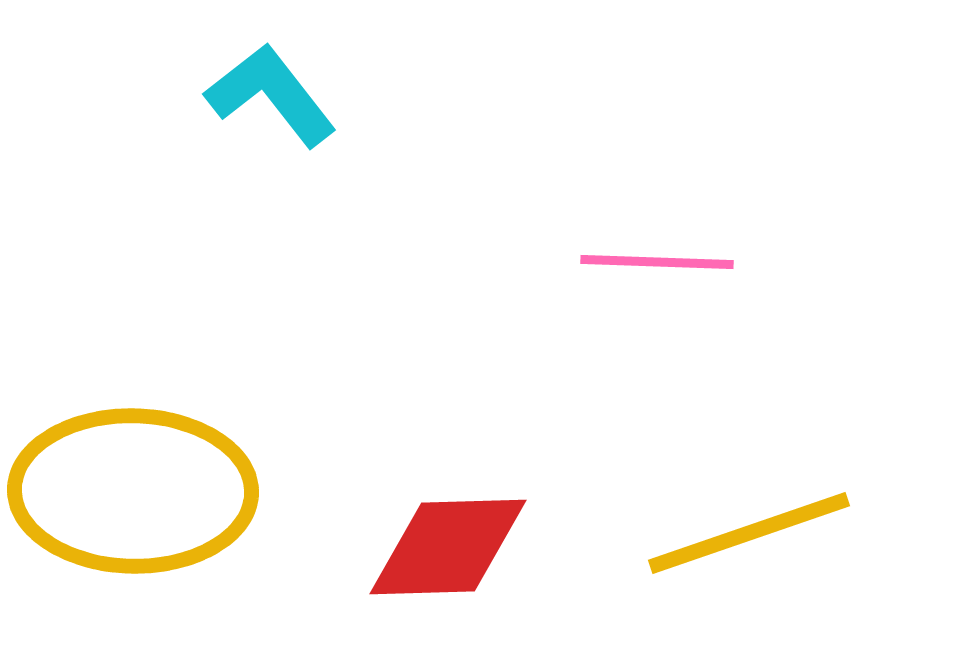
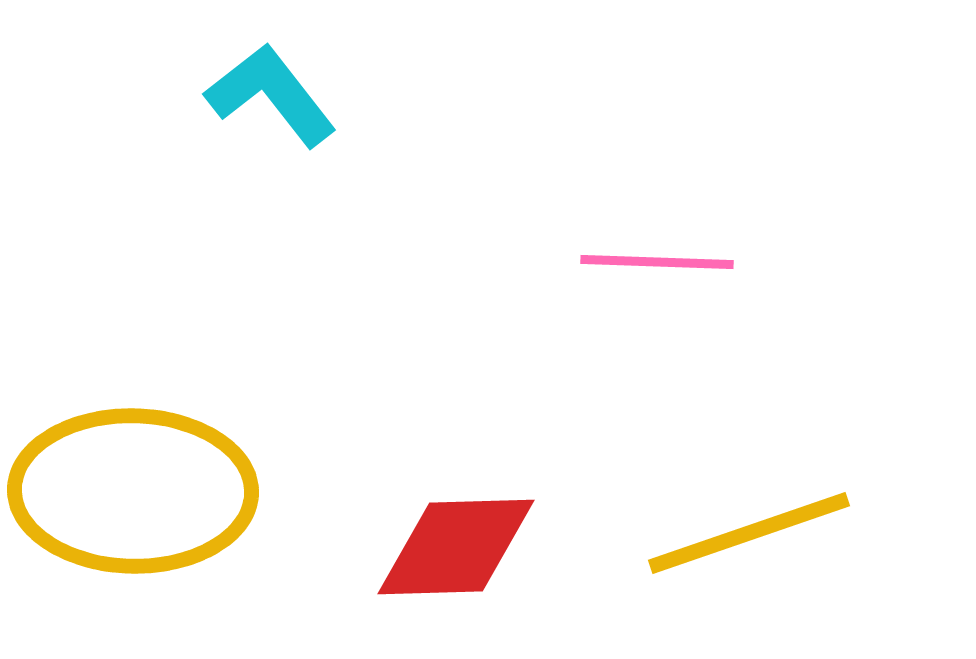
red diamond: moved 8 px right
